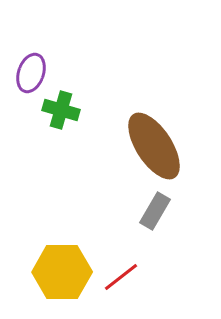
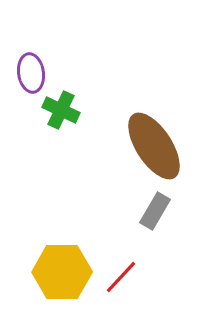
purple ellipse: rotated 27 degrees counterclockwise
green cross: rotated 9 degrees clockwise
red line: rotated 9 degrees counterclockwise
